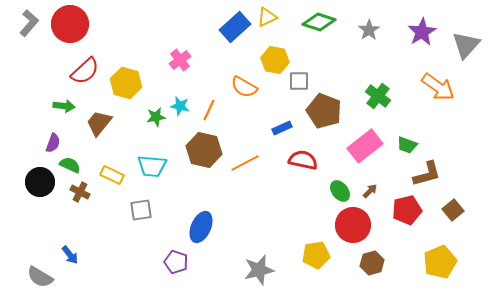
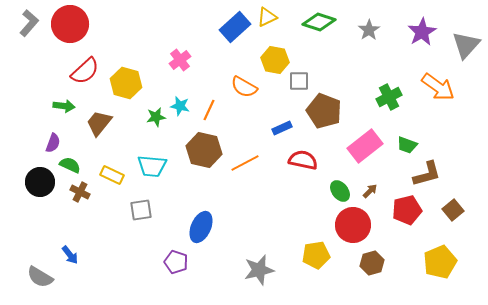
green cross at (378, 96): moved 11 px right, 1 px down; rotated 25 degrees clockwise
